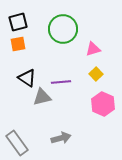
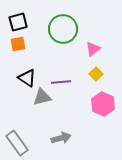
pink triangle: rotated 21 degrees counterclockwise
